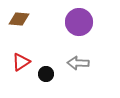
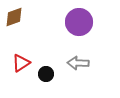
brown diamond: moved 5 px left, 2 px up; rotated 25 degrees counterclockwise
red triangle: moved 1 px down
